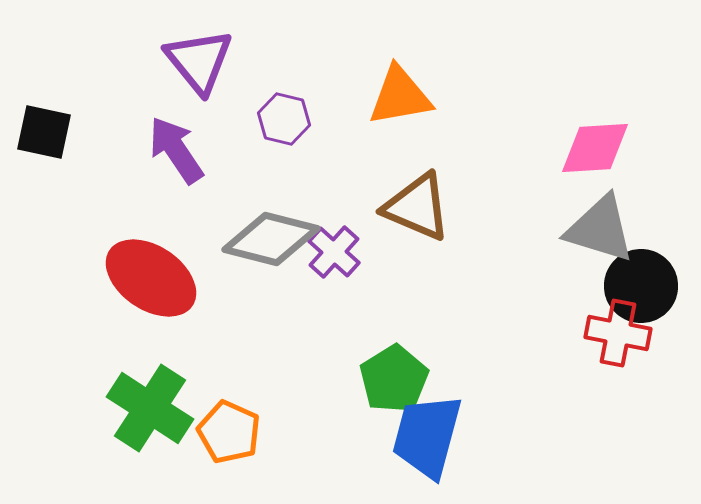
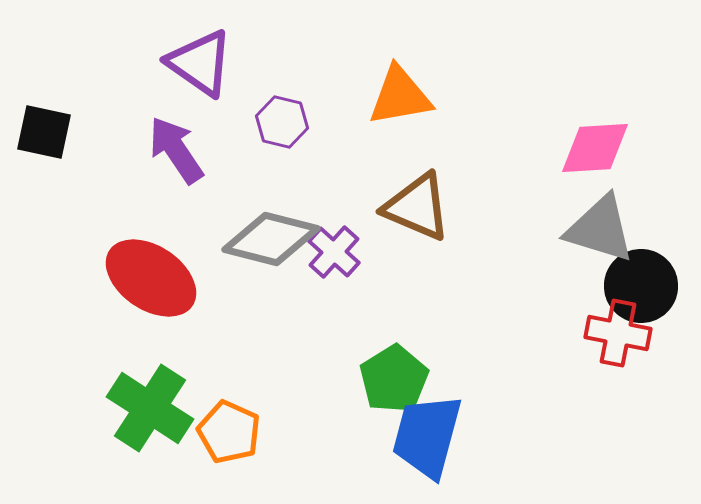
purple triangle: moved 1 px right, 2 px down; rotated 16 degrees counterclockwise
purple hexagon: moved 2 px left, 3 px down
